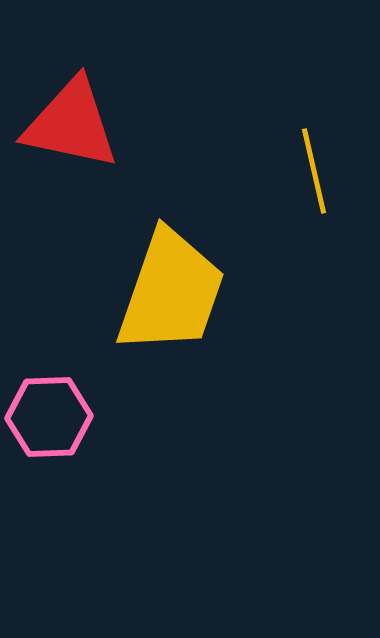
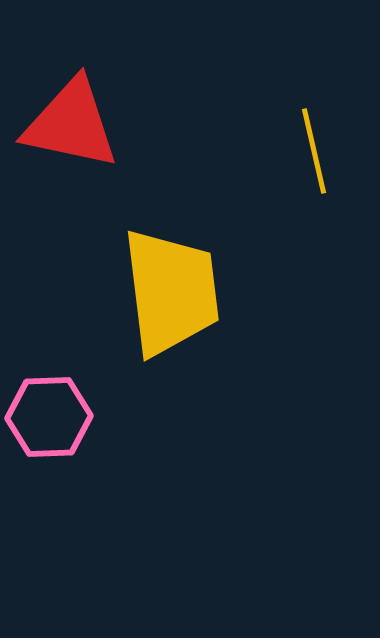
yellow line: moved 20 px up
yellow trapezoid: rotated 26 degrees counterclockwise
